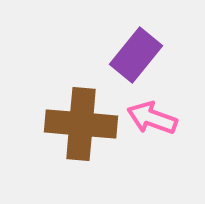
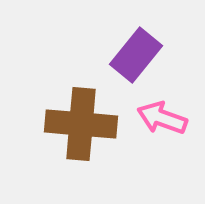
pink arrow: moved 10 px right
